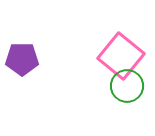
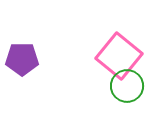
pink square: moved 2 px left
